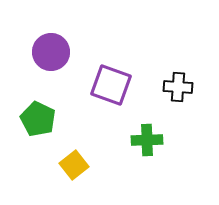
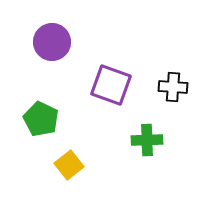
purple circle: moved 1 px right, 10 px up
black cross: moved 5 px left
green pentagon: moved 3 px right
yellow square: moved 5 px left
